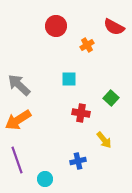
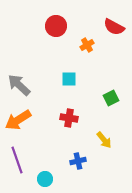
green square: rotated 21 degrees clockwise
red cross: moved 12 px left, 5 px down
